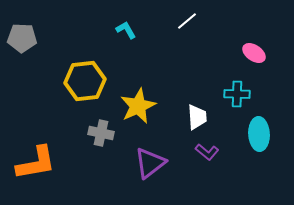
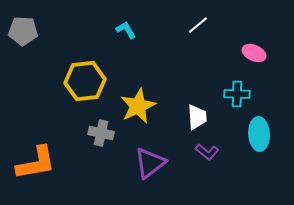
white line: moved 11 px right, 4 px down
gray pentagon: moved 1 px right, 7 px up
pink ellipse: rotated 10 degrees counterclockwise
